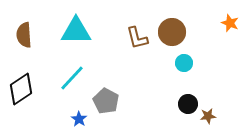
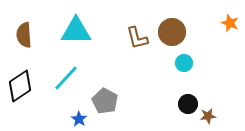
cyan line: moved 6 px left
black diamond: moved 1 px left, 3 px up
gray pentagon: moved 1 px left
